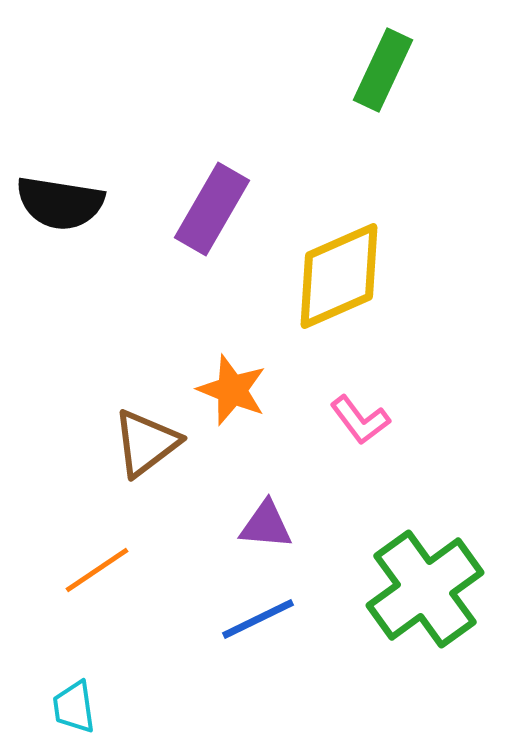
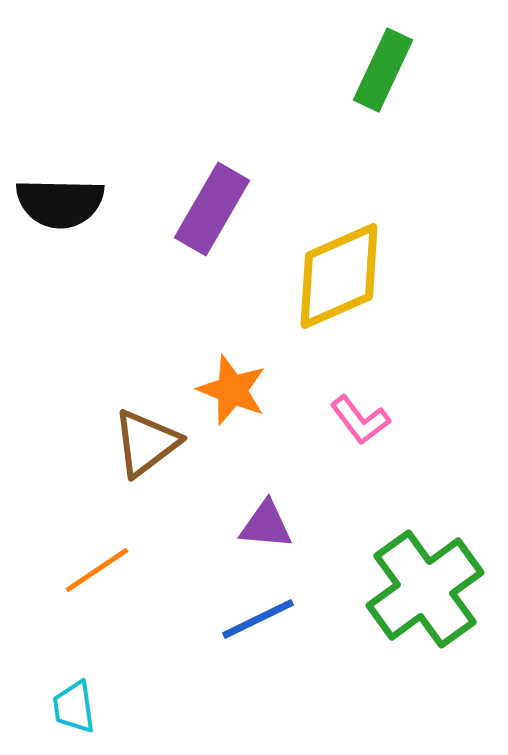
black semicircle: rotated 8 degrees counterclockwise
